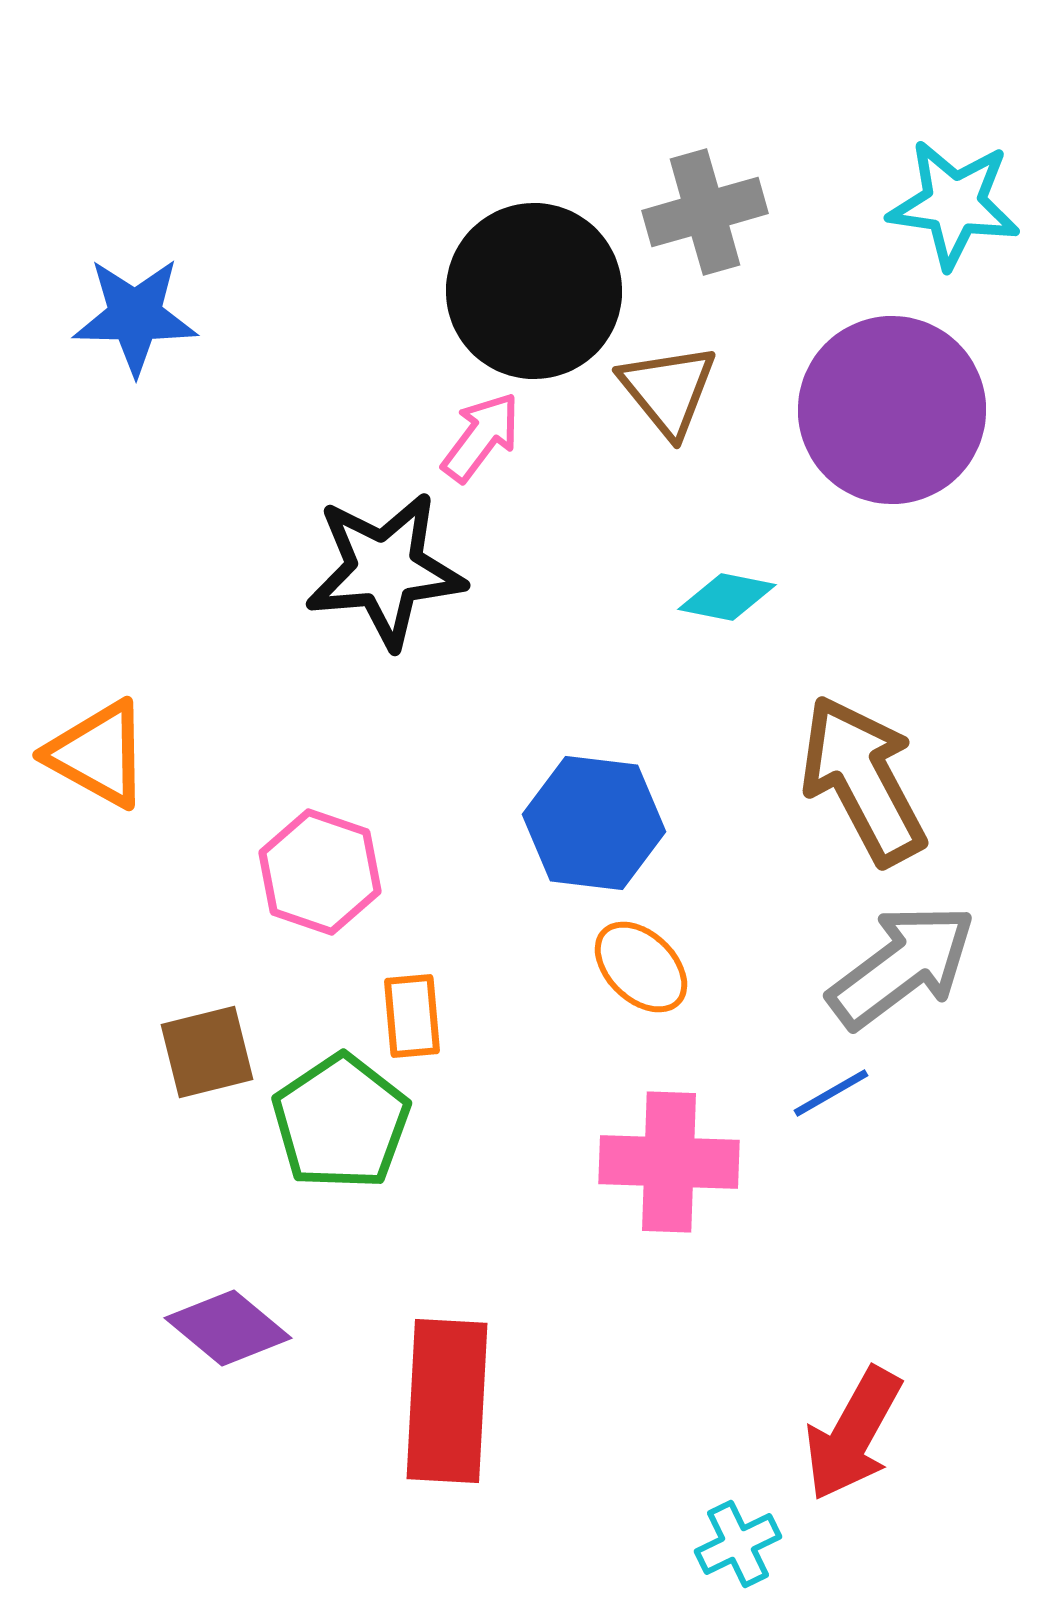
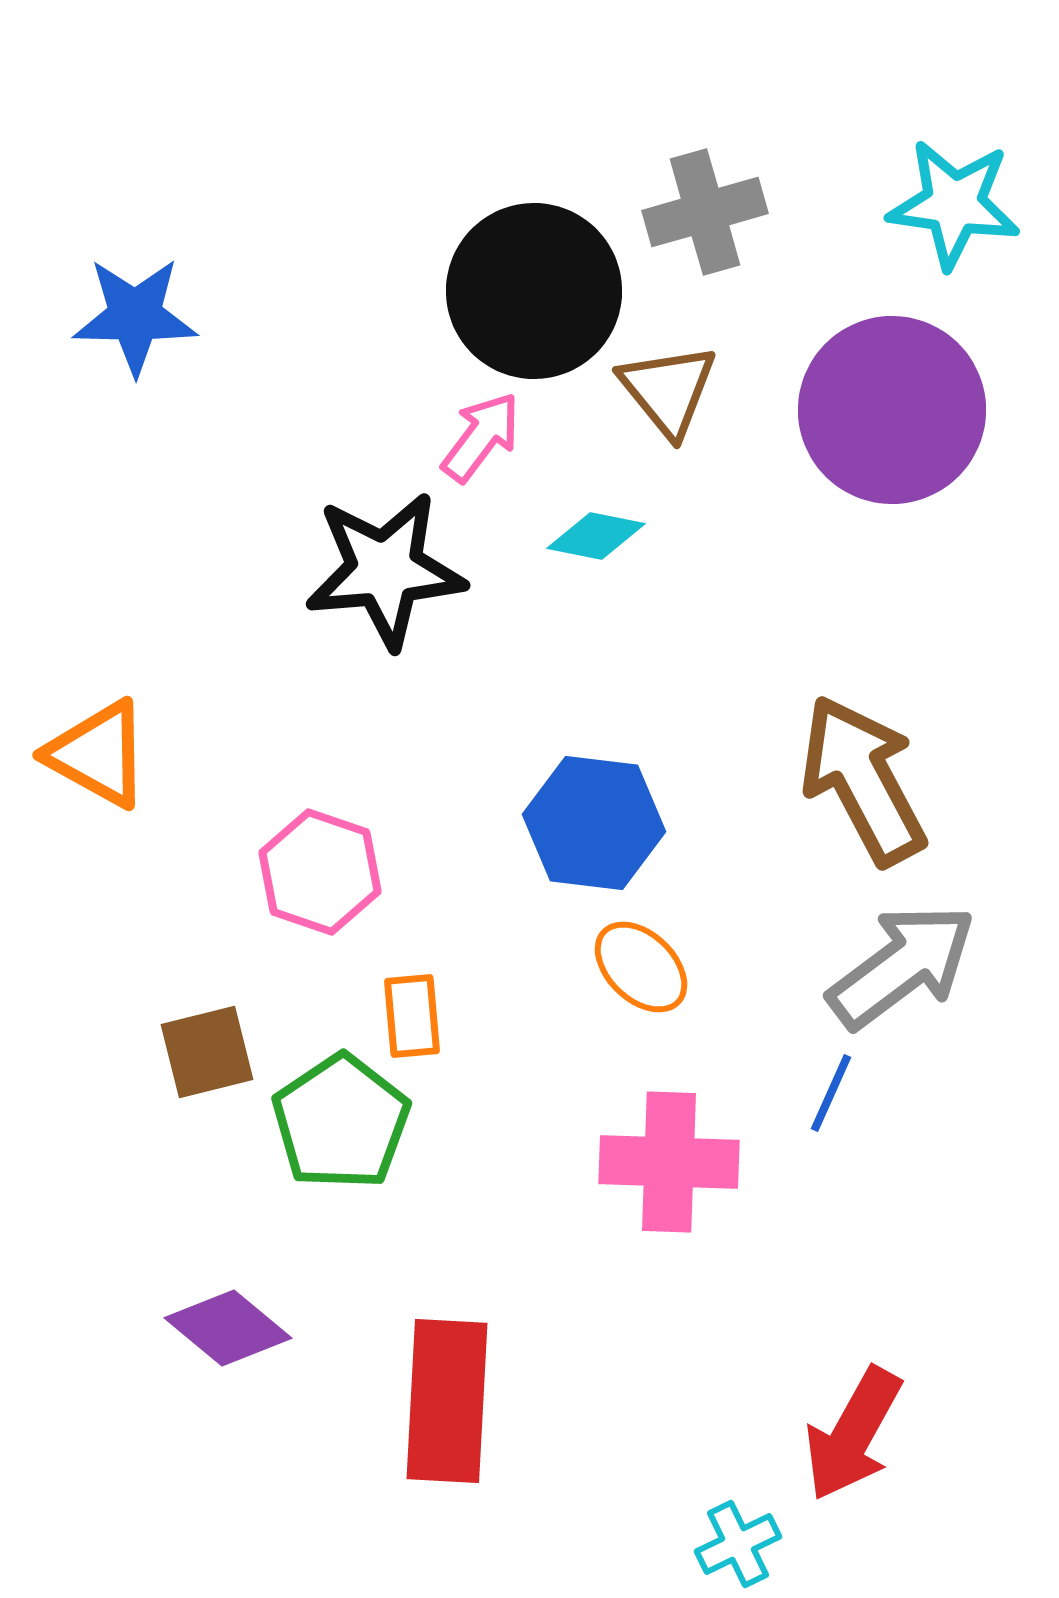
cyan diamond: moved 131 px left, 61 px up
blue line: rotated 36 degrees counterclockwise
